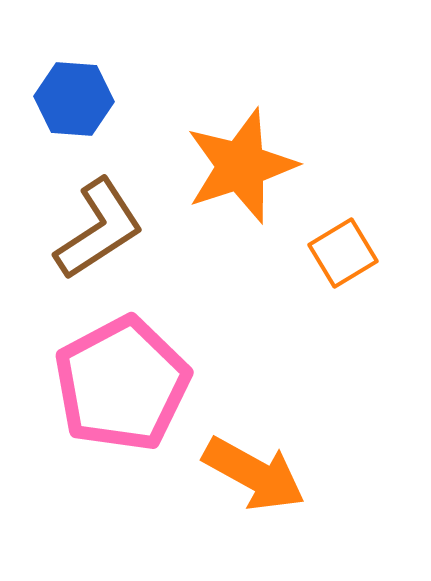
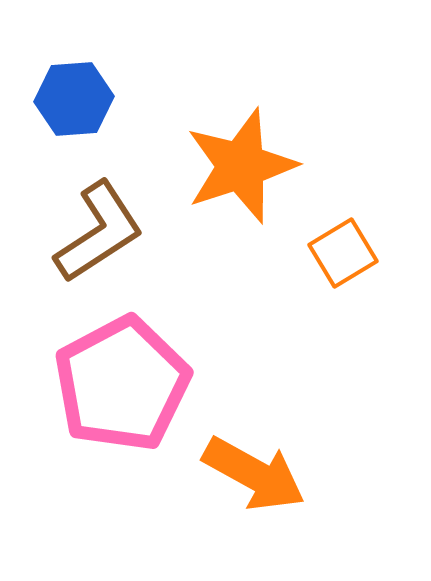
blue hexagon: rotated 8 degrees counterclockwise
brown L-shape: moved 3 px down
